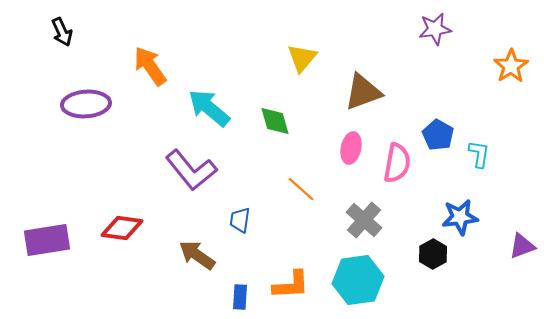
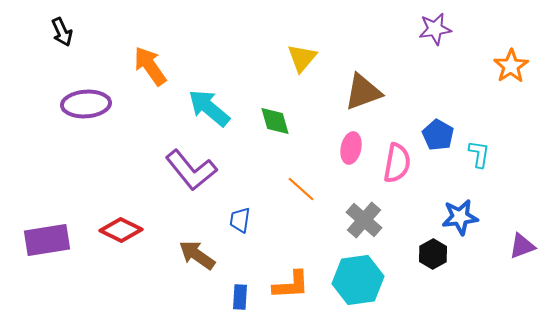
red diamond: moved 1 px left, 2 px down; rotated 18 degrees clockwise
